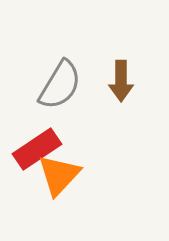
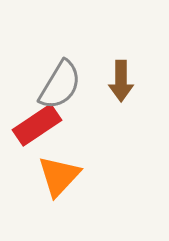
red rectangle: moved 24 px up
orange triangle: moved 1 px down
